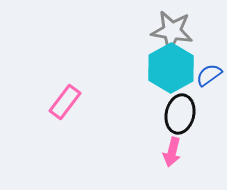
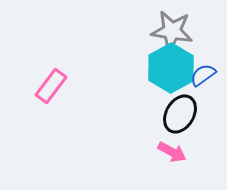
blue semicircle: moved 6 px left
pink rectangle: moved 14 px left, 16 px up
black ellipse: rotated 18 degrees clockwise
pink arrow: rotated 76 degrees counterclockwise
